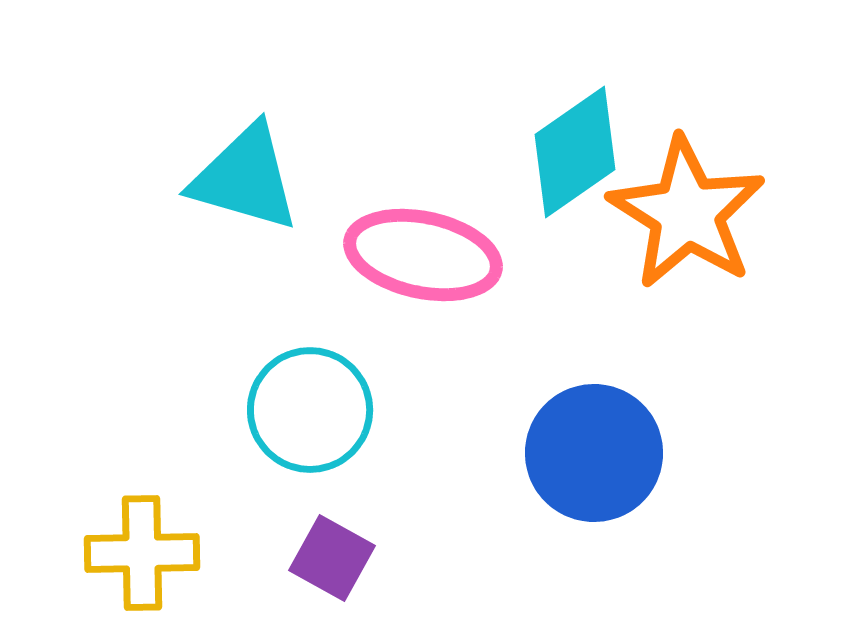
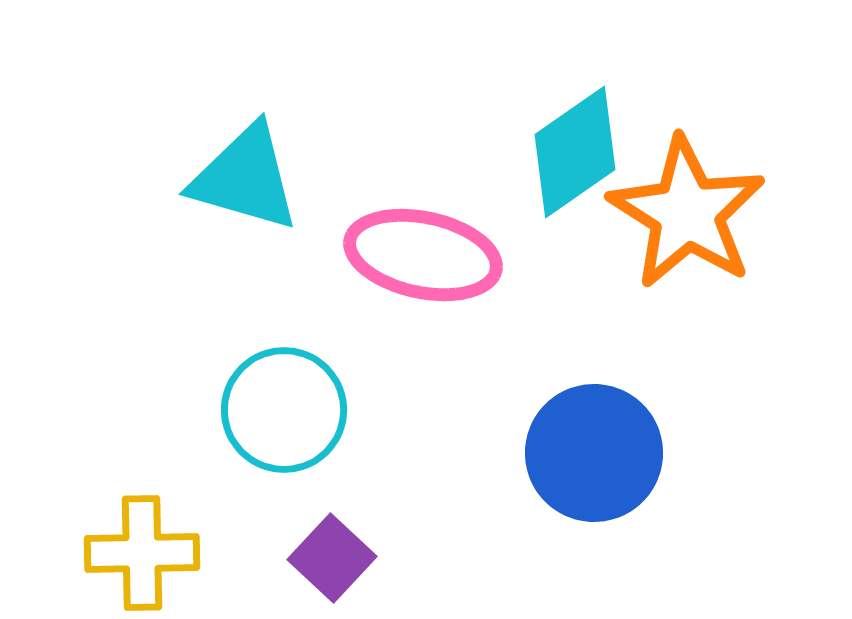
cyan circle: moved 26 px left
purple square: rotated 14 degrees clockwise
